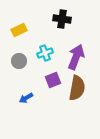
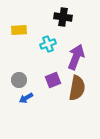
black cross: moved 1 px right, 2 px up
yellow rectangle: rotated 21 degrees clockwise
cyan cross: moved 3 px right, 9 px up
gray circle: moved 19 px down
